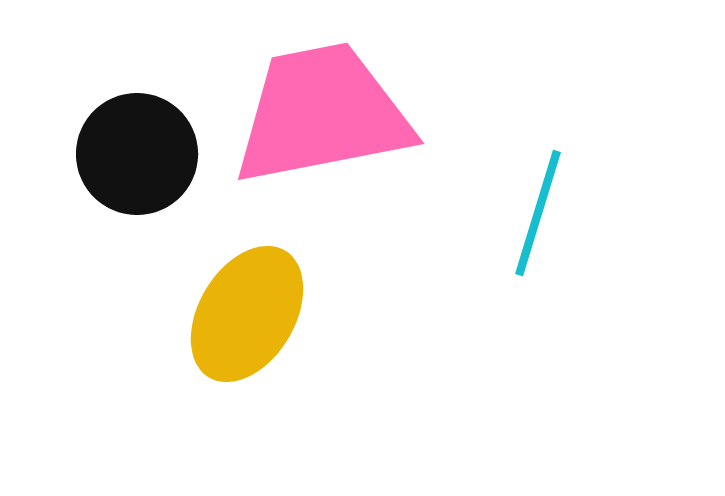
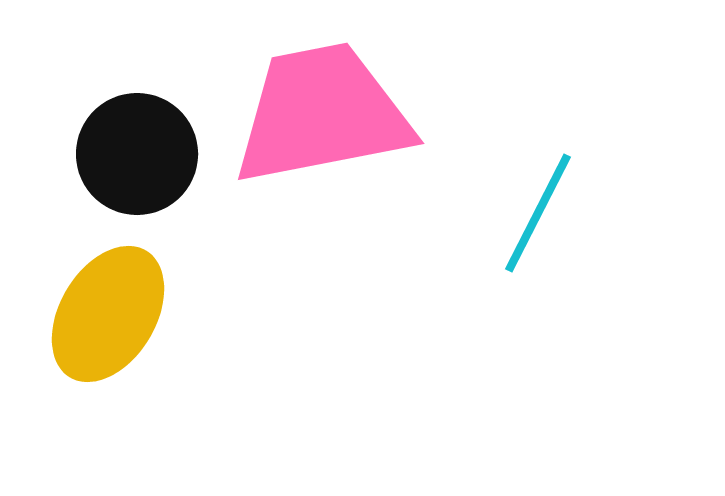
cyan line: rotated 10 degrees clockwise
yellow ellipse: moved 139 px left
